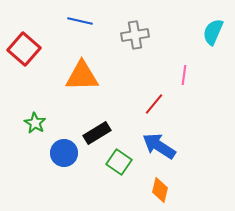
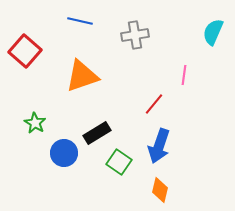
red square: moved 1 px right, 2 px down
orange triangle: rotated 18 degrees counterclockwise
blue arrow: rotated 104 degrees counterclockwise
